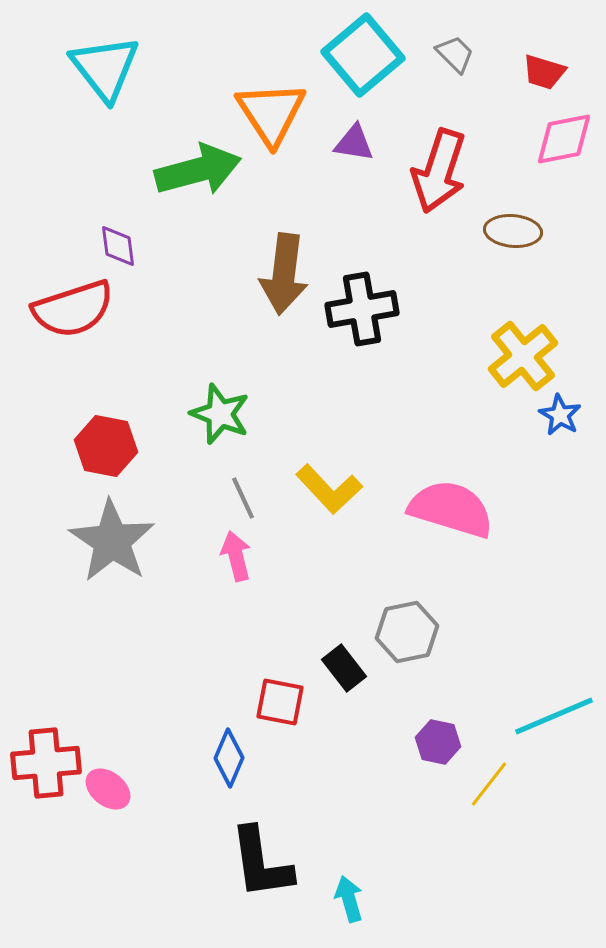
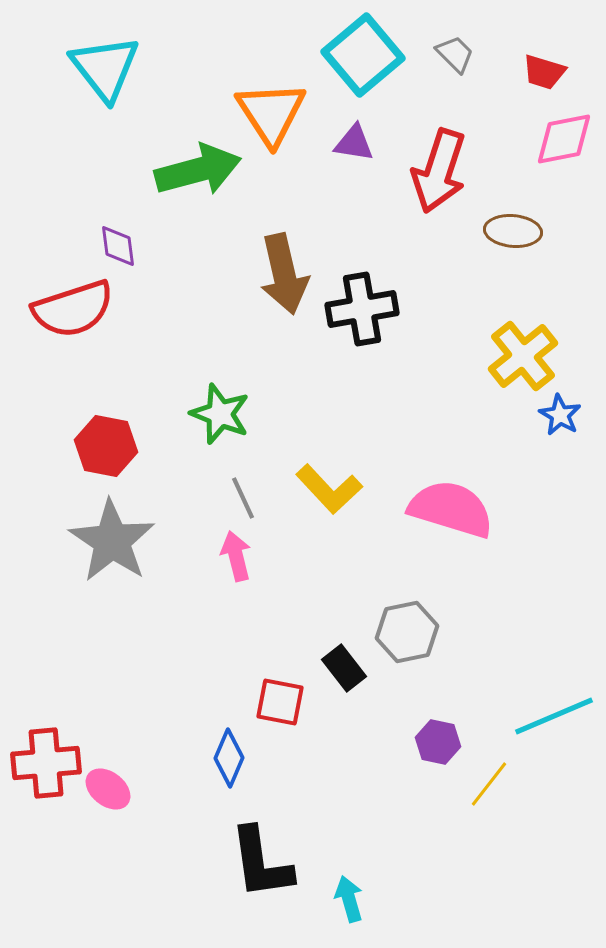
brown arrow: rotated 20 degrees counterclockwise
